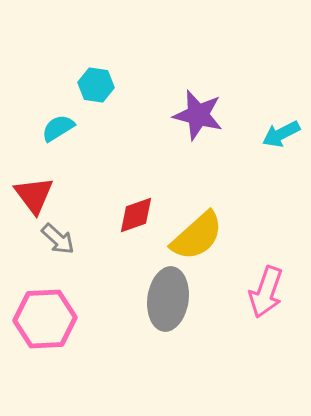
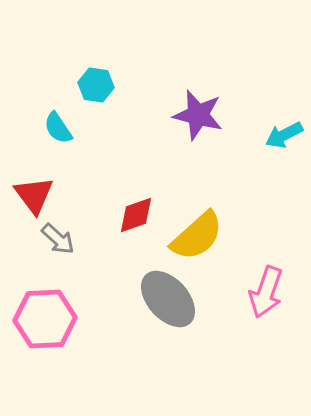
cyan semicircle: rotated 92 degrees counterclockwise
cyan arrow: moved 3 px right, 1 px down
gray ellipse: rotated 50 degrees counterclockwise
